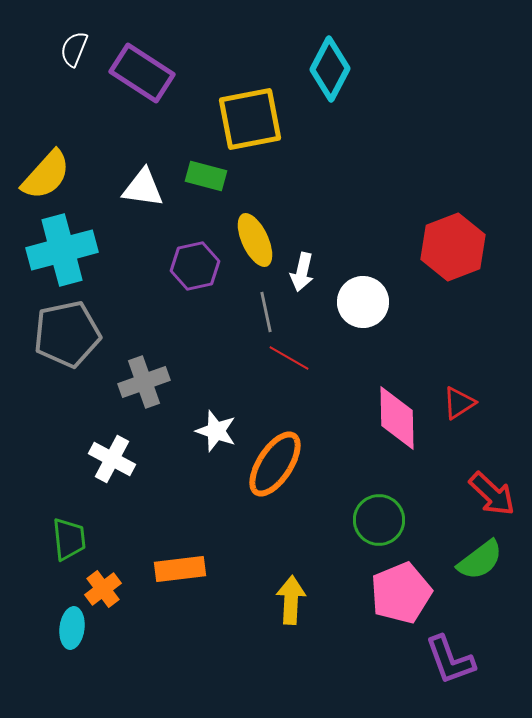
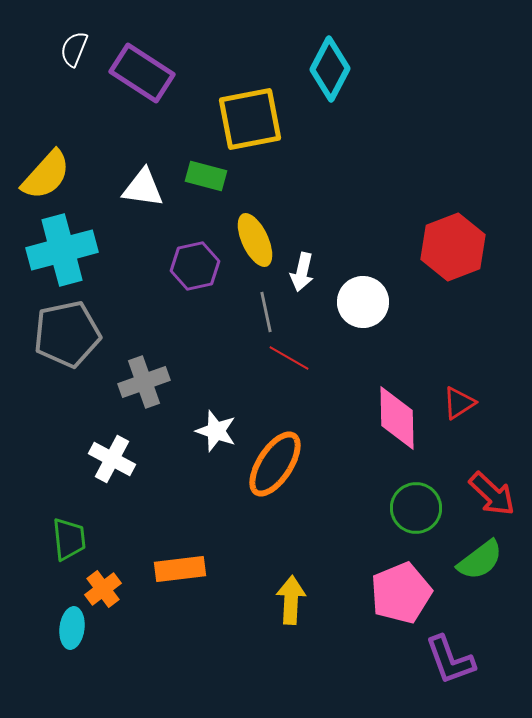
green circle: moved 37 px right, 12 px up
